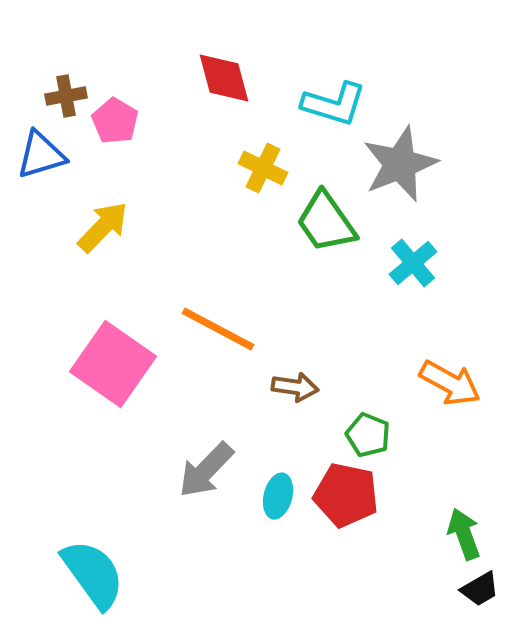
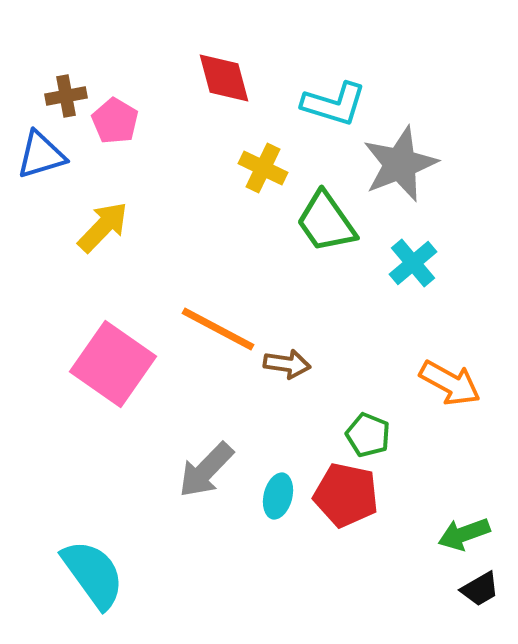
brown arrow: moved 8 px left, 23 px up
green arrow: rotated 90 degrees counterclockwise
